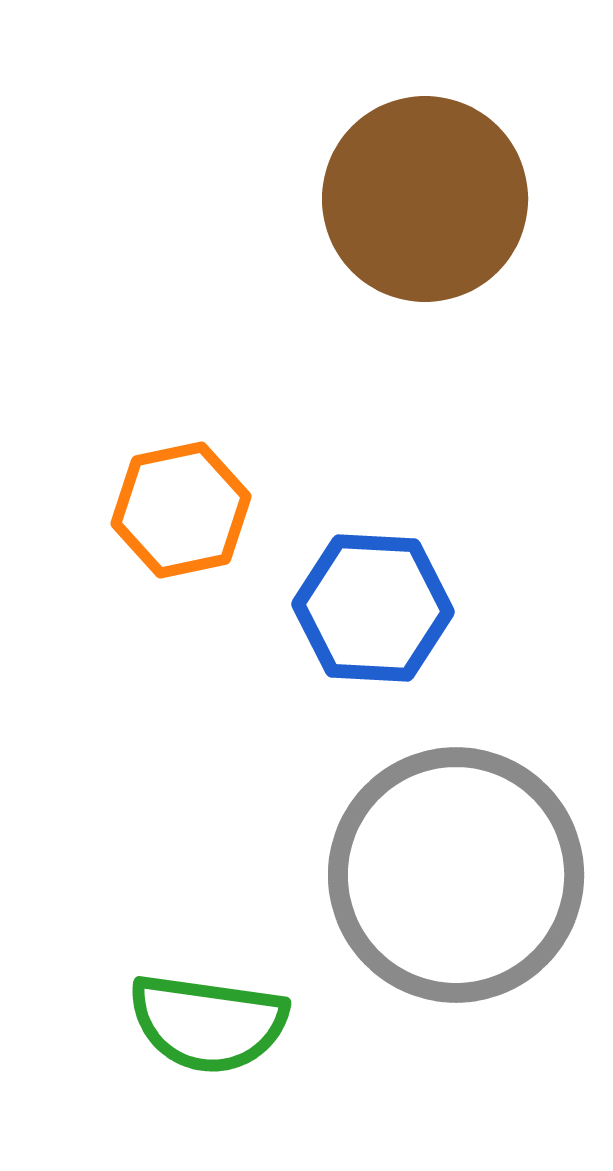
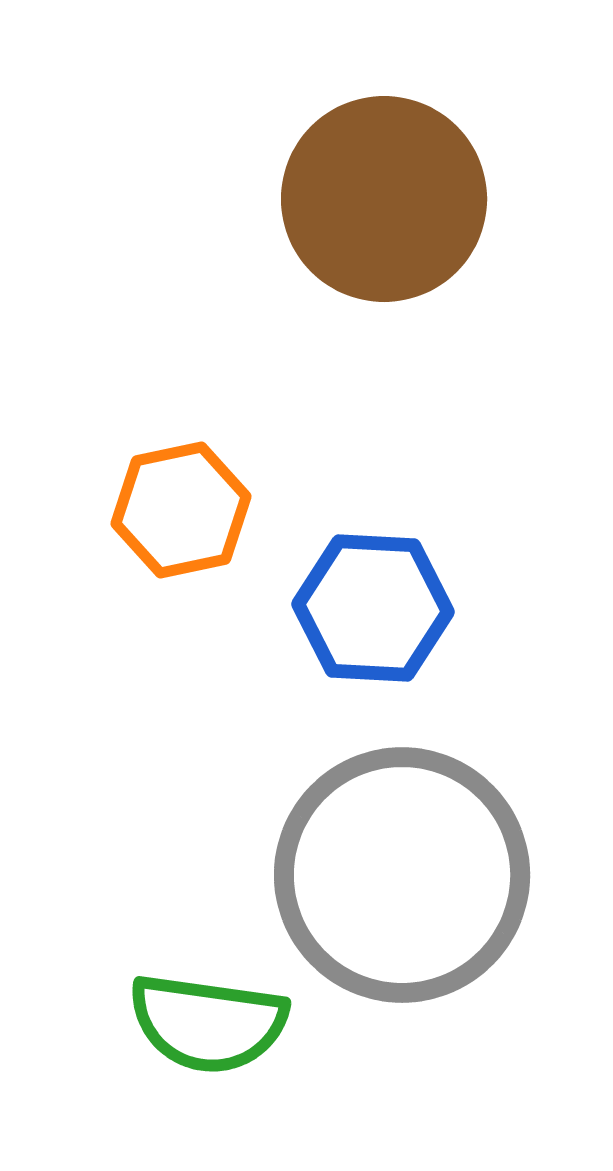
brown circle: moved 41 px left
gray circle: moved 54 px left
